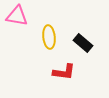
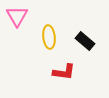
pink triangle: rotated 50 degrees clockwise
black rectangle: moved 2 px right, 2 px up
